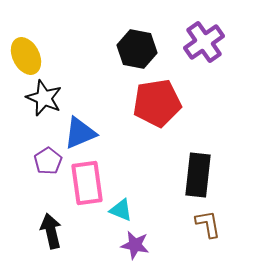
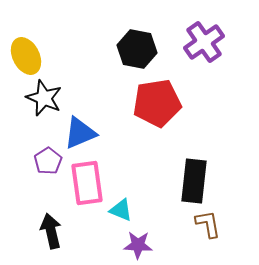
black rectangle: moved 4 px left, 6 px down
purple star: moved 3 px right; rotated 8 degrees counterclockwise
